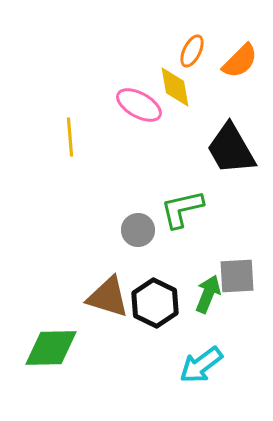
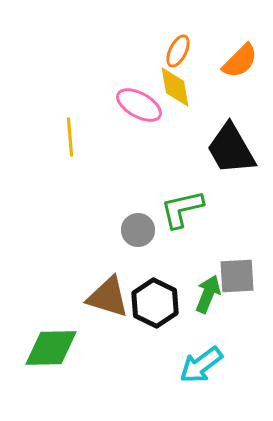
orange ellipse: moved 14 px left
